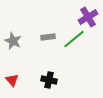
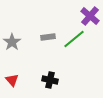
purple cross: moved 2 px right, 1 px up; rotated 18 degrees counterclockwise
gray star: moved 1 px left, 1 px down; rotated 12 degrees clockwise
black cross: moved 1 px right
